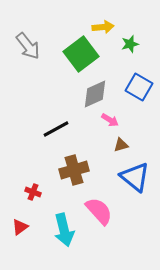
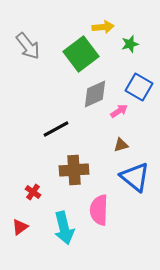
pink arrow: moved 9 px right, 9 px up; rotated 66 degrees counterclockwise
brown cross: rotated 12 degrees clockwise
red cross: rotated 14 degrees clockwise
pink semicircle: moved 1 px up; rotated 136 degrees counterclockwise
cyan arrow: moved 2 px up
